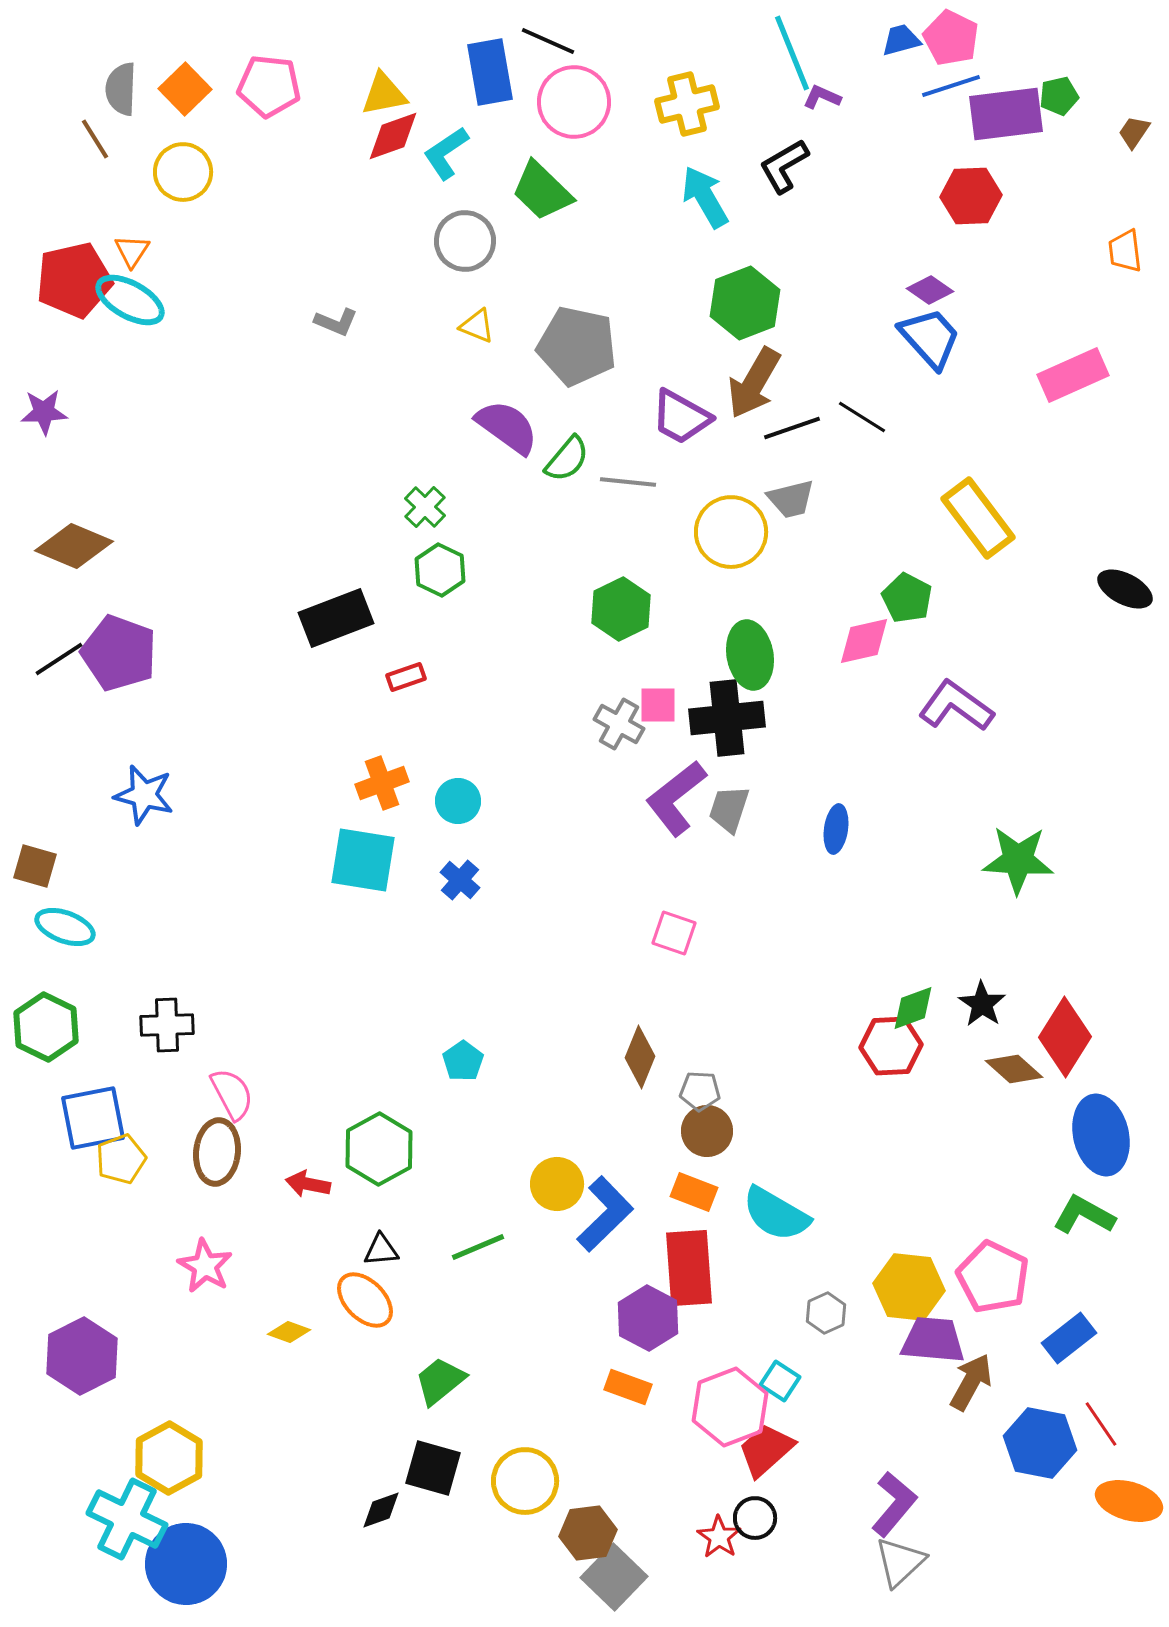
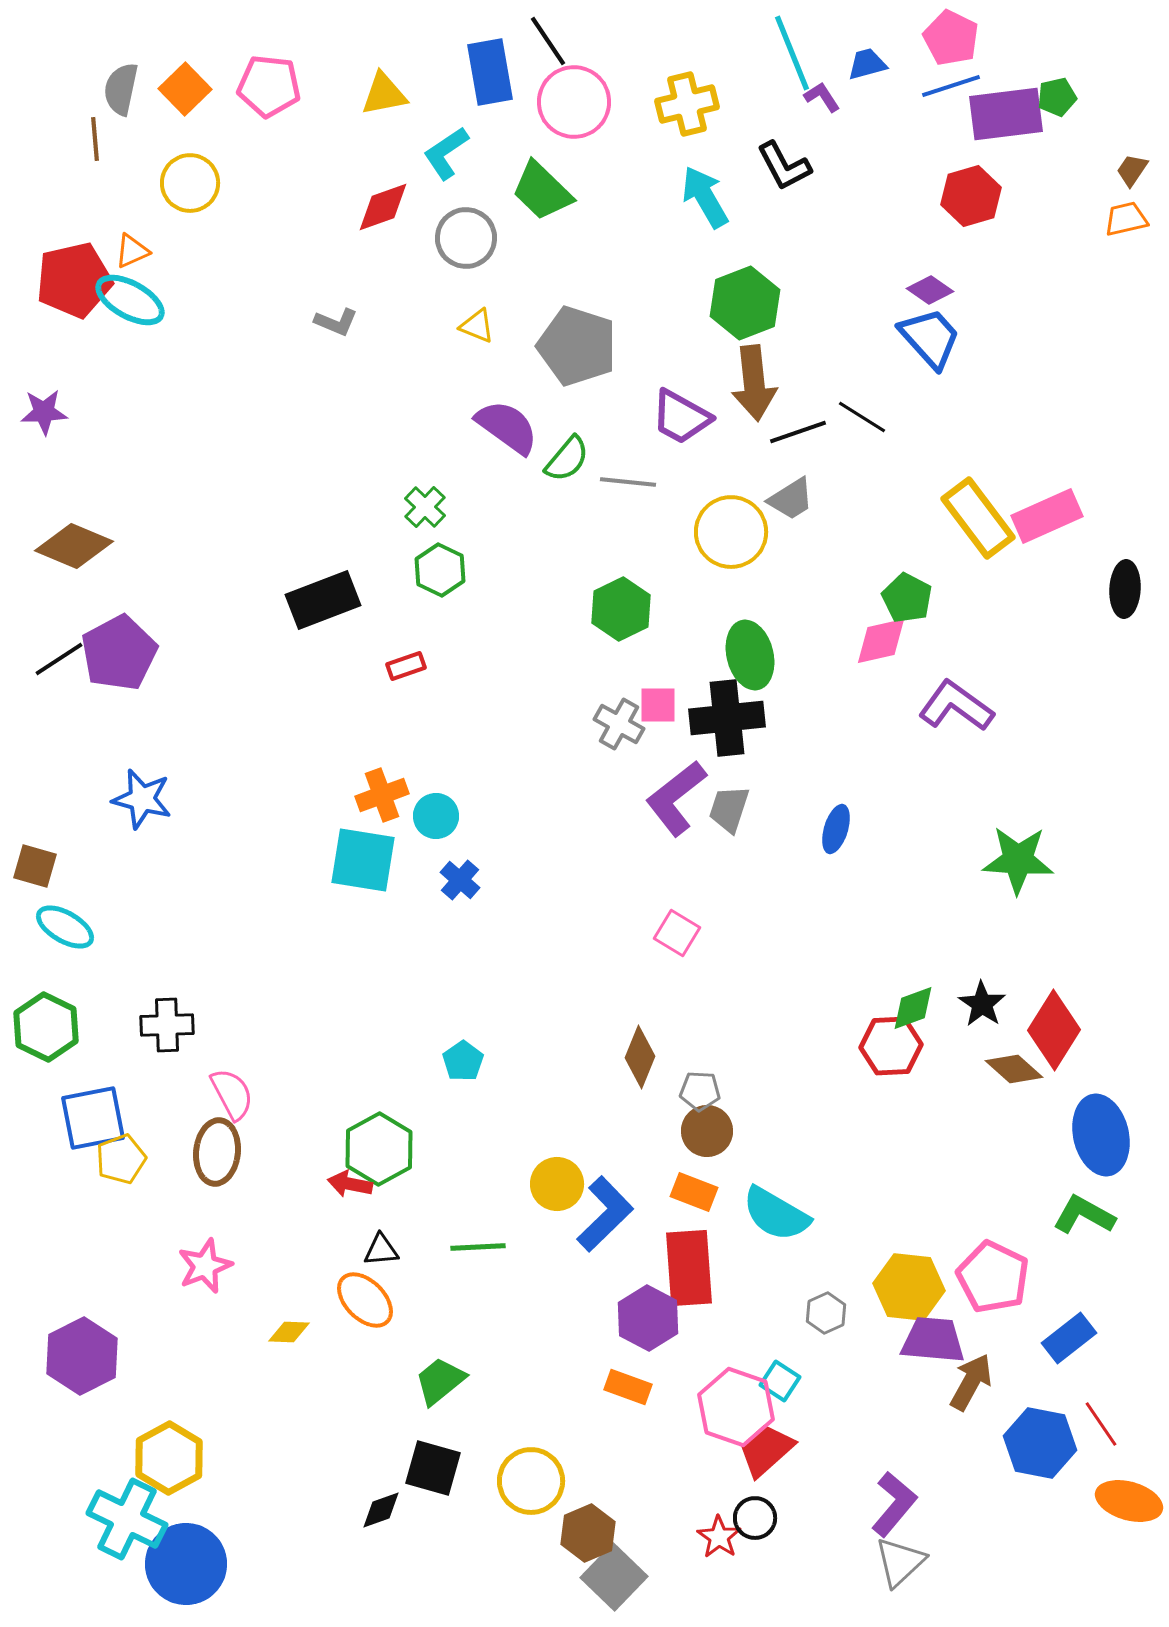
blue trapezoid at (901, 40): moved 34 px left, 24 px down
black line at (548, 41): rotated 32 degrees clockwise
gray semicircle at (121, 89): rotated 10 degrees clockwise
green pentagon at (1059, 96): moved 2 px left, 1 px down
purple L-shape at (822, 97): rotated 33 degrees clockwise
brown trapezoid at (1134, 132): moved 2 px left, 38 px down
red diamond at (393, 136): moved 10 px left, 71 px down
brown line at (95, 139): rotated 27 degrees clockwise
black L-shape at (784, 166): rotated 88 degrees counterclockwise
yellow circle at (183, 172): moved 7 px right, 11 px down
red hexagon at (971, 196): rotated 14 degrees counterclockwise
gray circle at (465, 241): moved 1 px right, 3 px up
orange triangle at (132, 251): rotated 33 degrees clockwise
orange trapezoid at (1125, 251): moved 1 px right, 32 px up; rotated 84 degrees clockwise
gray pentagon at (577, 346): rotated 6 degrees clockwise
pink rectangle at (1073, 375): moved 26 px left, 141 px down
brown arrow at (754, 383): rotated 36 degrees counterclockwise
black line at (792, 428): moved 6 px right, 4 px down
gray trapezoid at (791, 499): rotated 18 degrees counterclockwise
black ellipse at (1125, 589): rotated 66 degrees clockwise
black rectangle at (336, 618): moved 13 px left, 18 px up
pink diamond at (864, 641): moved 17 px right
purple pentagon at (119, 653): rotated 24 degrees clockwise
green ellipse at (750, 655): rotated 4 degrees counterclockwise
red rectangle at (406, 677): moved 11 px up
orange cross at (382, 783): moved 12 px down
blue star at (144, 795): moved 2 px left, 4 px down
cyan circle at (458, 801): moved 22 px left, 15 px down
blue ellipse at (836, 829): rotated 9 degrees clockwise
cyan ellipse at (65, 927): rotated 10 degrees clockwise
pink square at (674, 933): moved 3 px right; rotated 12 degrees clockwise
red diamond at (1065, 1037): moved 11 px left, 7 px up
red arrow at (308, 1184): moved 42 px right
green line at (478, 1247): rotated 20 degrees clockwise
pink star at (205, 1266): rotated 20 degrees clockwise
yellow diamond at (289, 1332): rotated 18 degrees counterclockwise
pink hexagon at (730, 1407): moved 6 px right; rotated 20 degrees counterclockwise
yellow circle at (525, 1481): moved 6 px right
brown hexagon at (588, 1533): rotated 16 degrees counterclockwise
